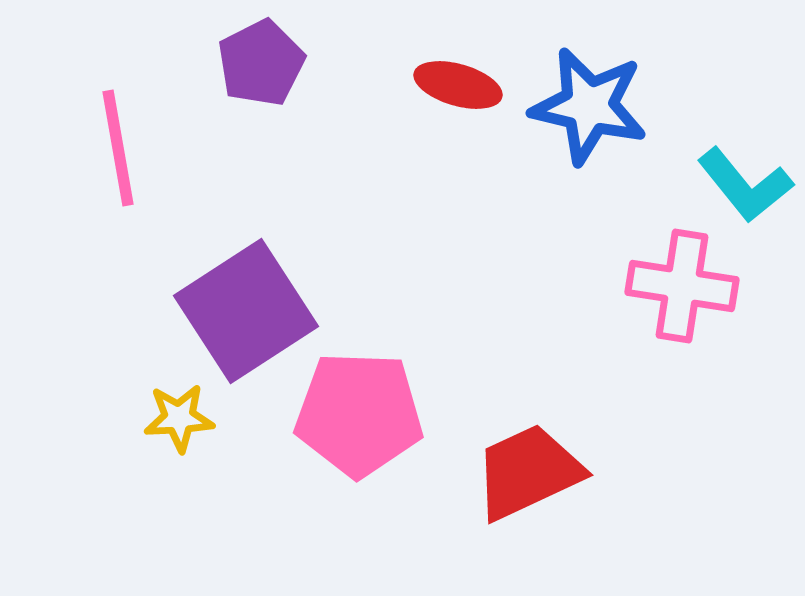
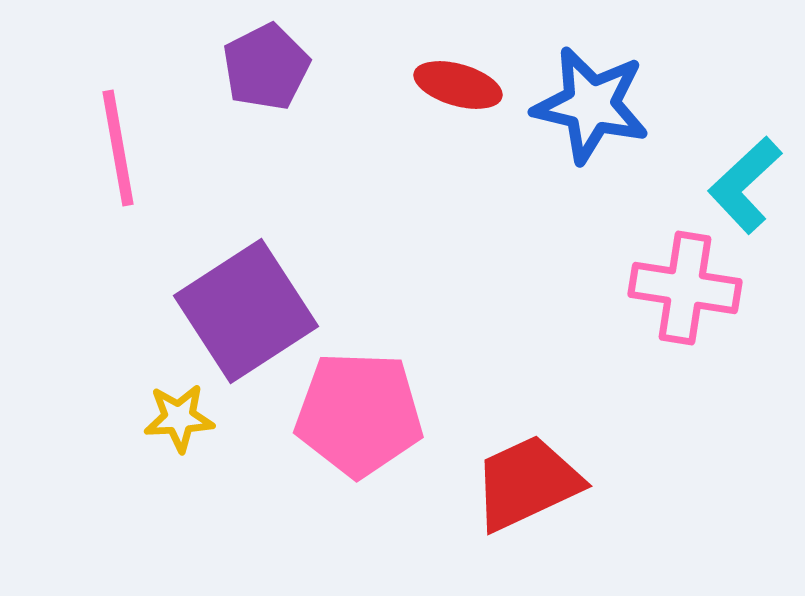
purple pentagon: moved 5 px right, 4 px down
blue star: moved 2 px right, 1 px up
cyan L-shape: rotated 86 degrees clockwise
pink cross: moved 3 px right, 2 px down
red trapezoid: moved 1 px left, 11 px down
